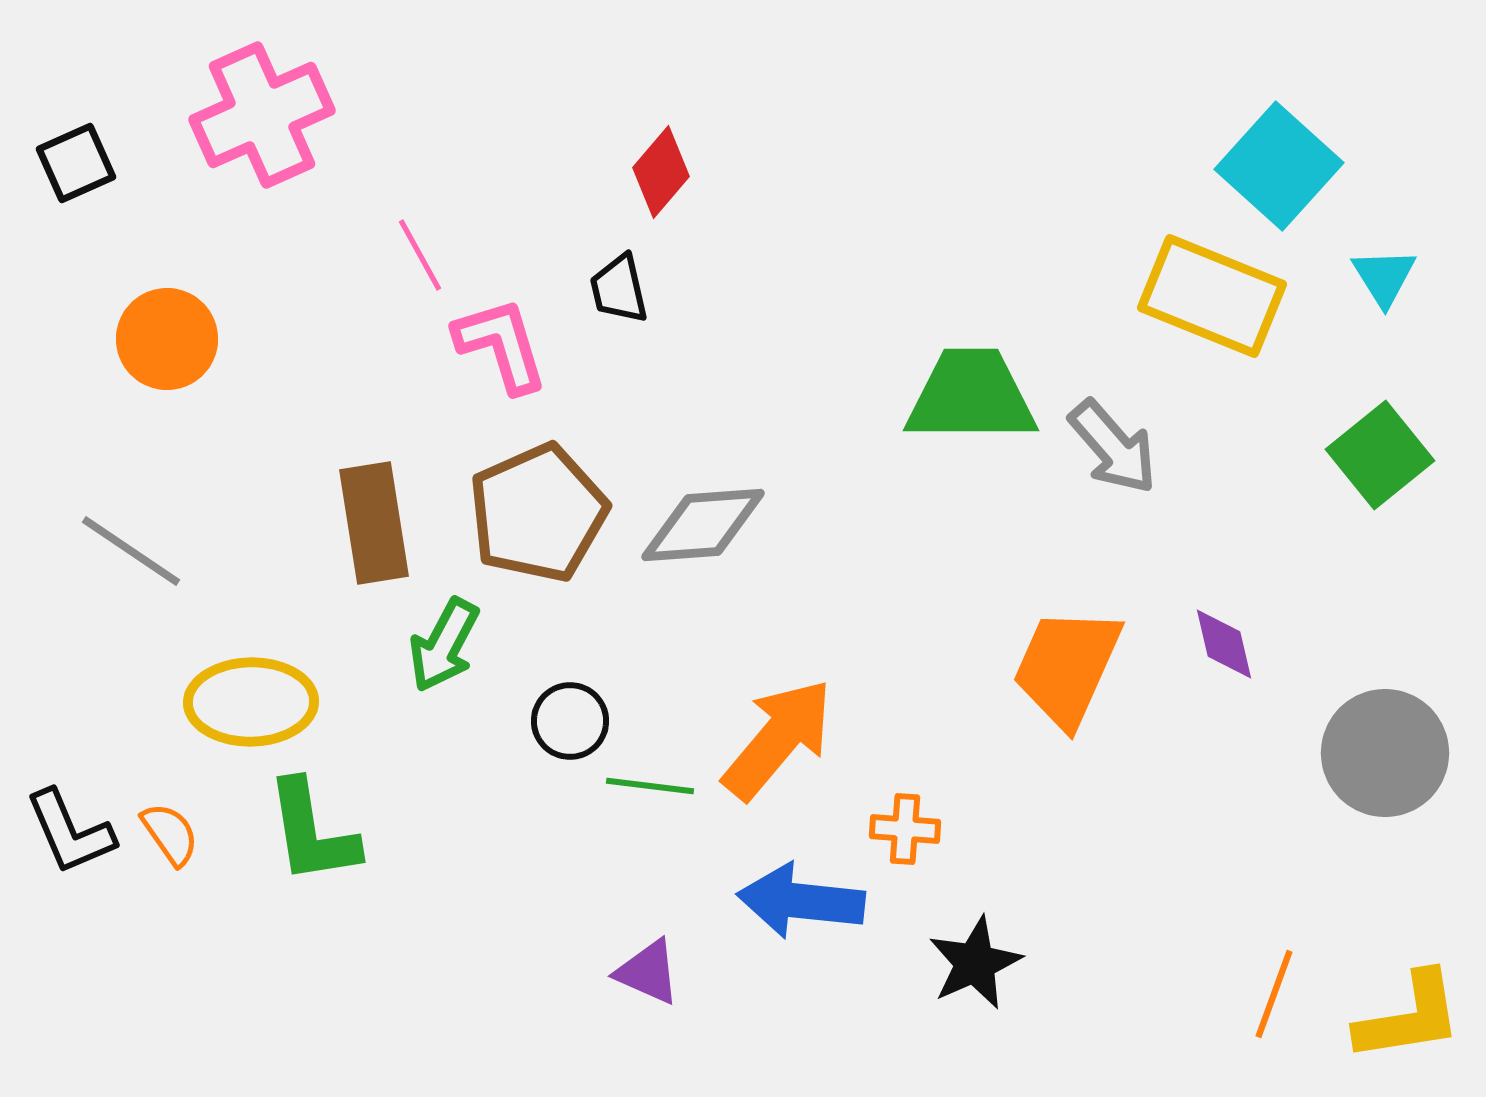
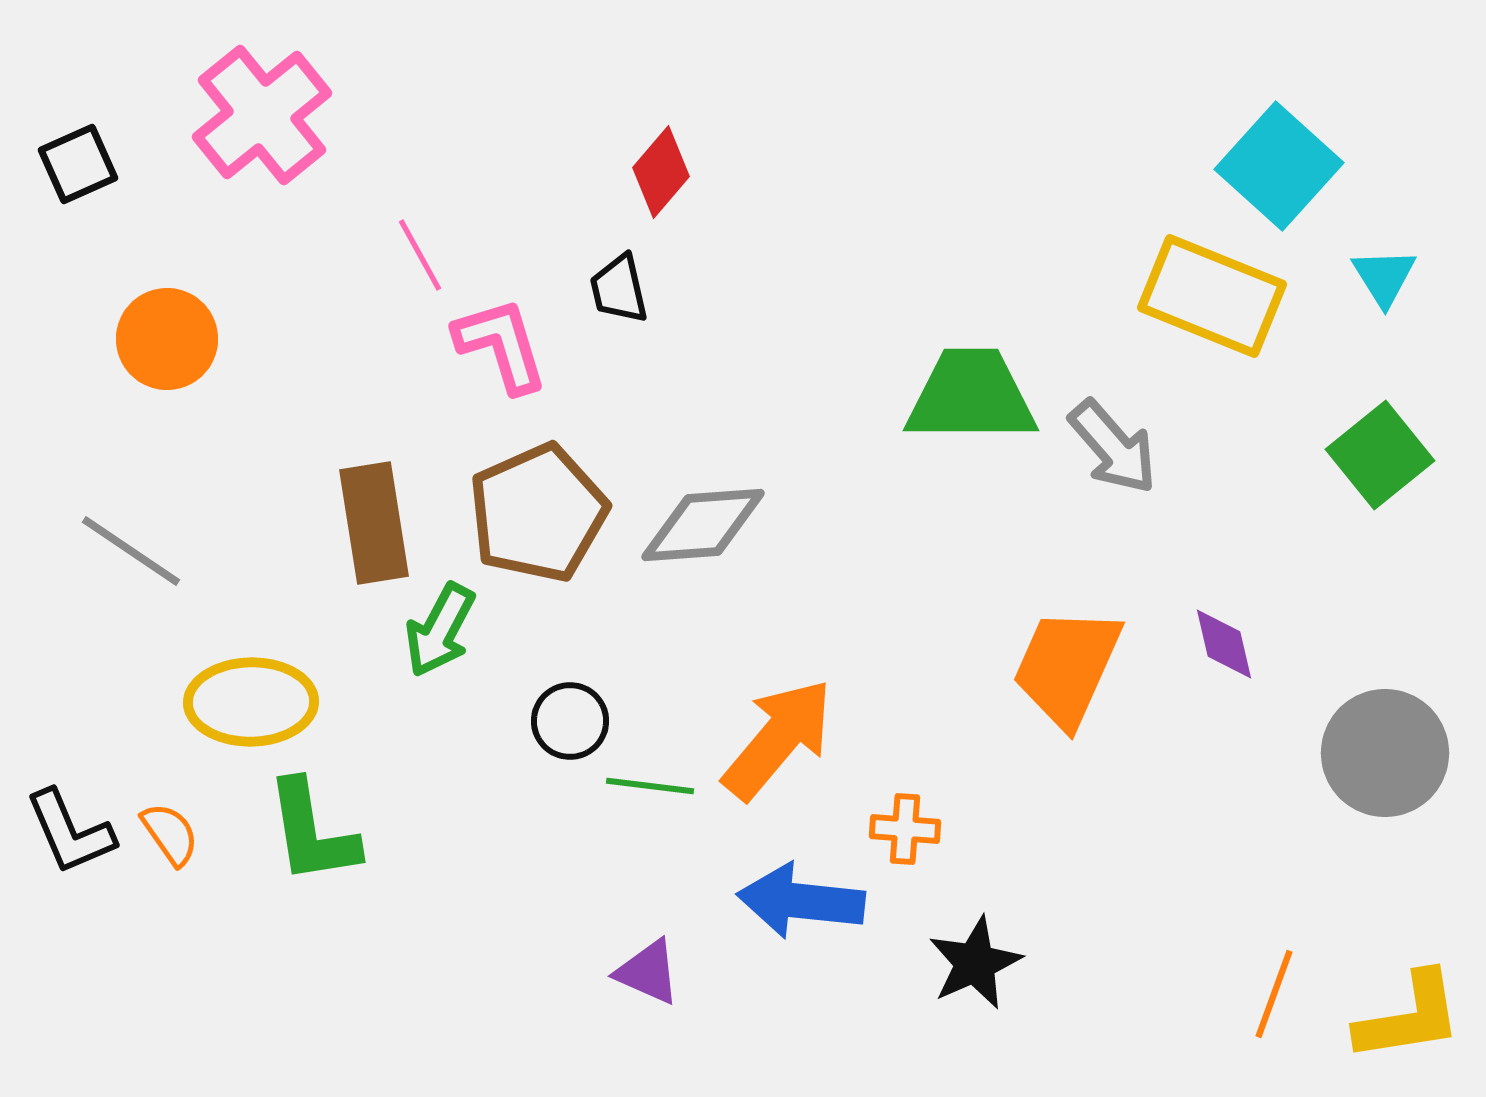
pink cross: rotated 15 degrees counterclockwise
black square: moved 2 px right, 1 px down
green arrow: moved 4 px left, 15 px up
